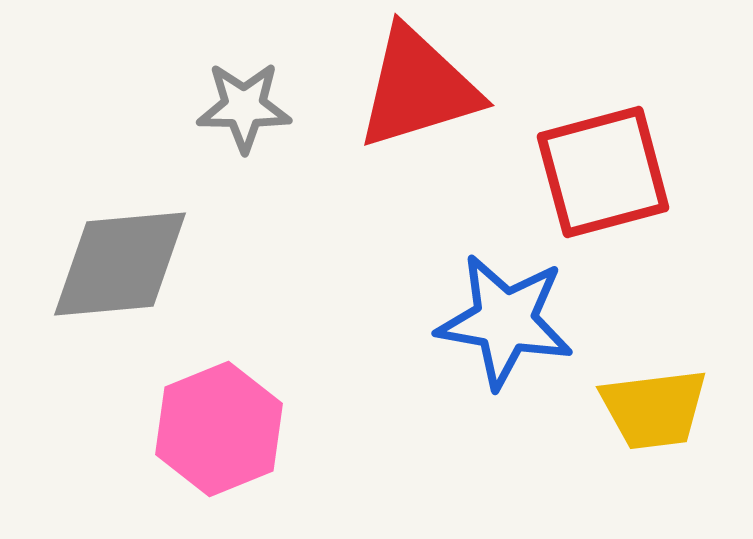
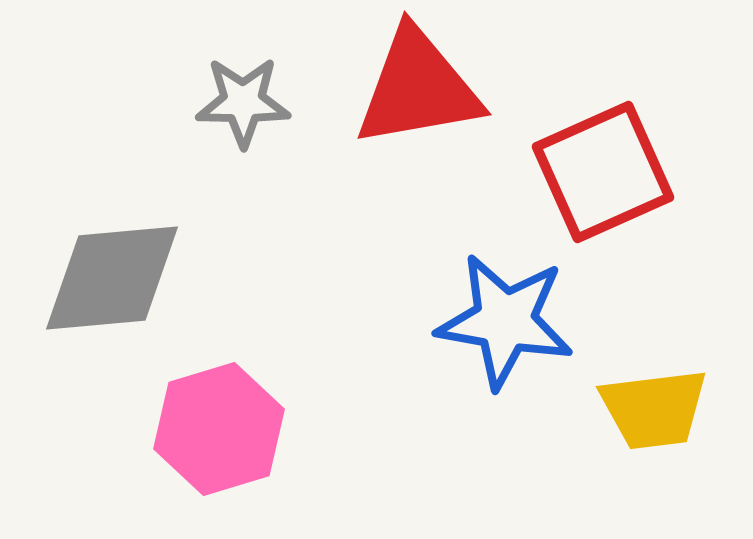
red triangle: rotated 7 degrees clockwise
gray star: moved 1 px left, 5 px up
red square: rotated 9 degrees counterclockwise
gray diamond: moved 8 px left, 14 px down
pink hexagon: rotated 5 degrees clockwise
